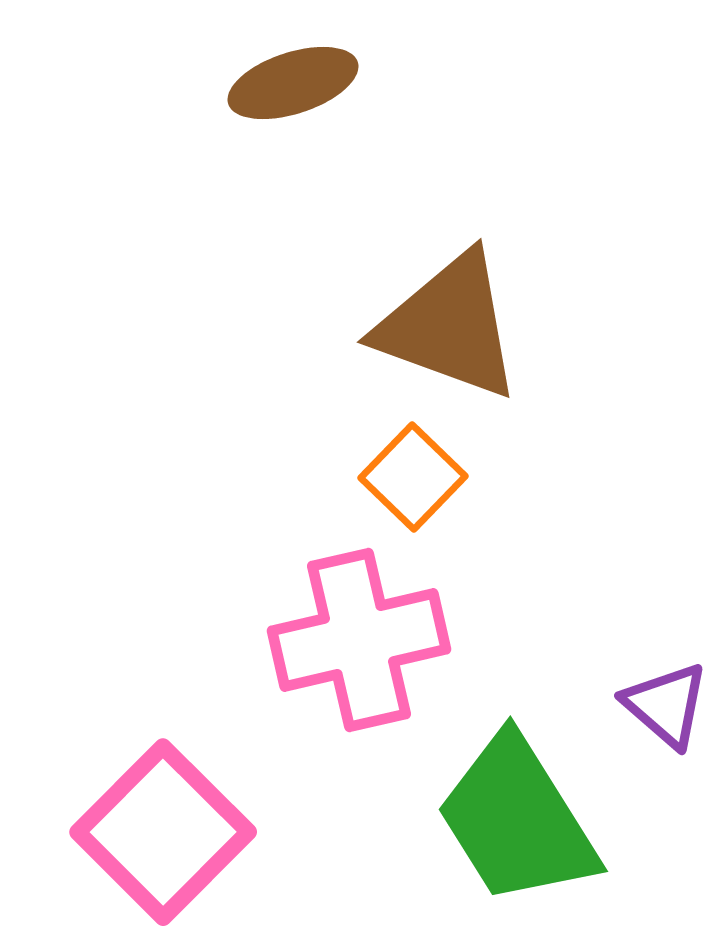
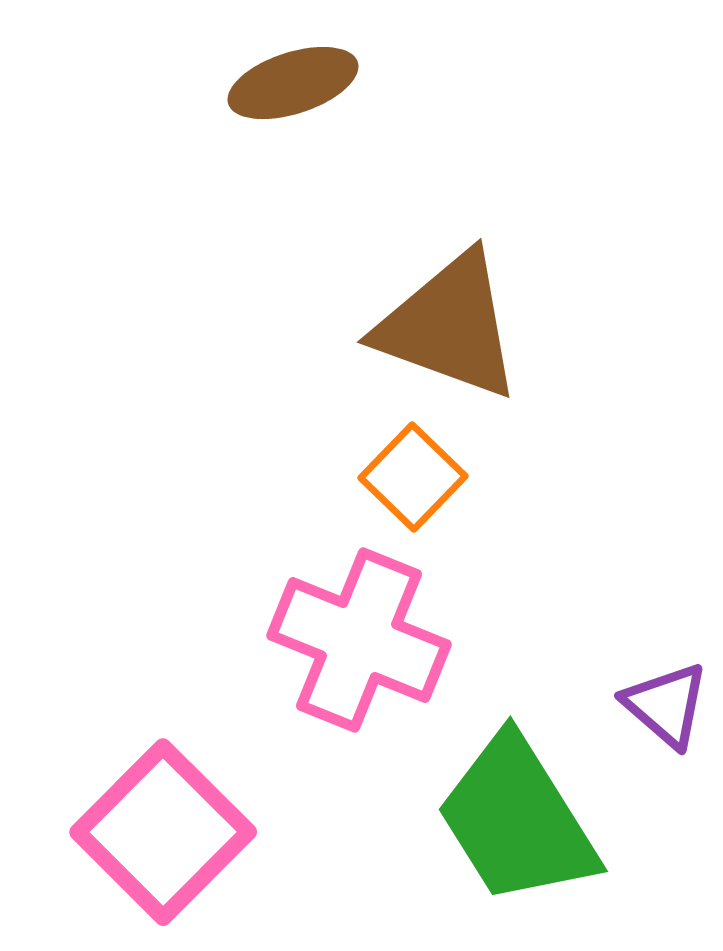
pink cross: rotated 35 degrees clockwise
